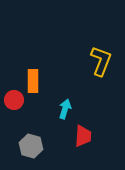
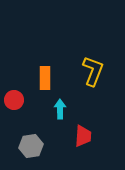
yellow L-shape: moved 8 px left, 10 px down
orange rectangle: moved 12 px right, 3 px up
cyan arrow: moved 5 px left; rotated 18 degrees counterclockwise
gray hexagon: rotated 25 degrees counterclockwise
